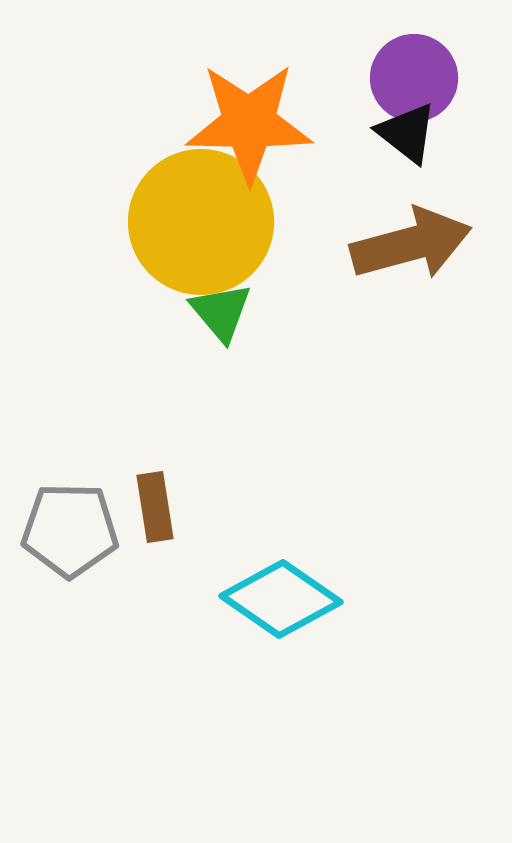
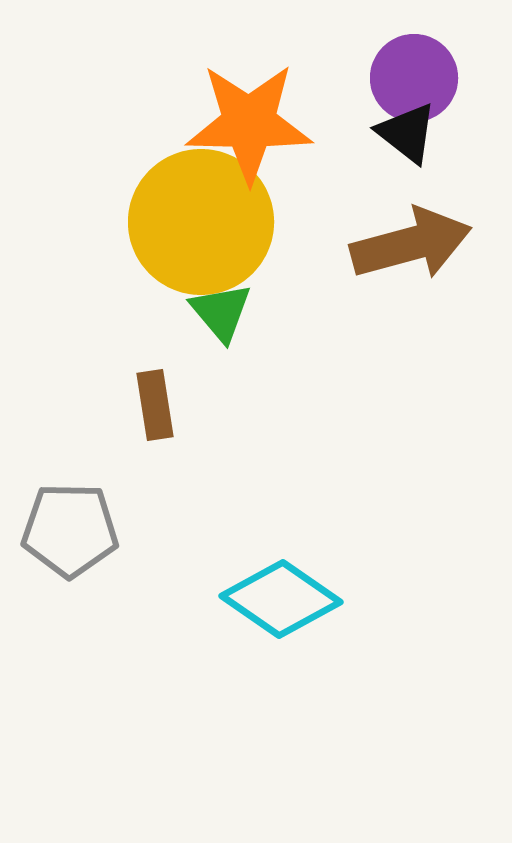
brown rectangle: moved 102 px up
